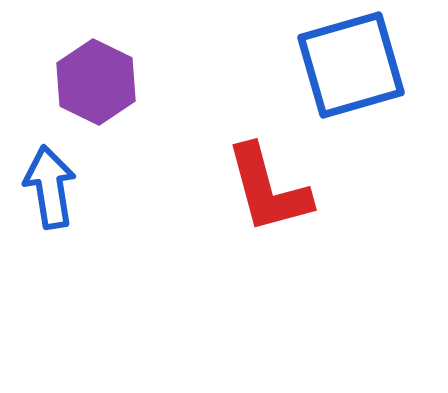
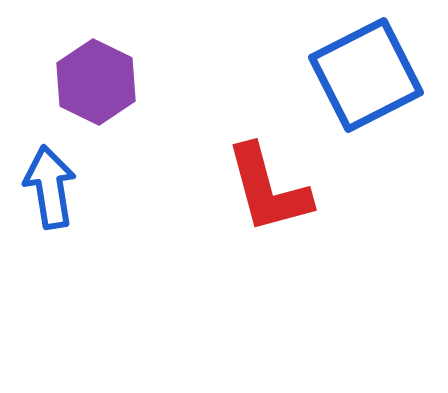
blue square: moved 15 px right, 10 px down; rotated 11 degrees counterclockwise
